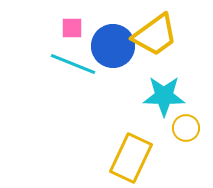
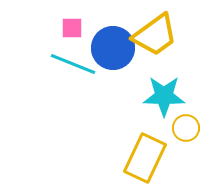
blue circle: moved 2 px down
yellow rectangle: moved 14 px right
